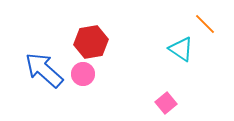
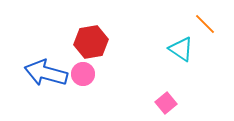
blue arrow: moved 2 px right, 3 px down; rotated 27 degrees counterclockwise
